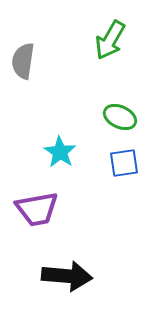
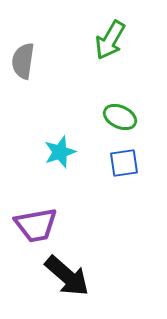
cyan star: rotated 20 degrees clockwise
purple trapezoid: moved 1 px left, 16 px down
black arrow: rotated 36 degrees clockwise
